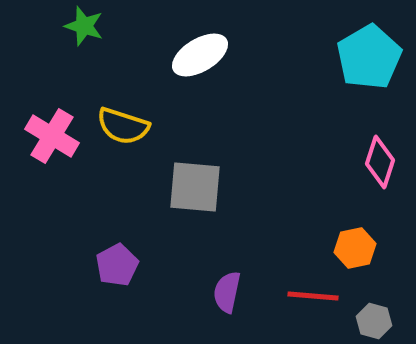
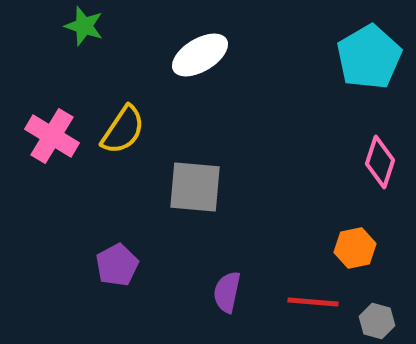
yellow semicircle: moved 4 px down; rotated 74 degrees counterclockwise
red line: moved 6 px down
gray hexagon: moved 3 px right
